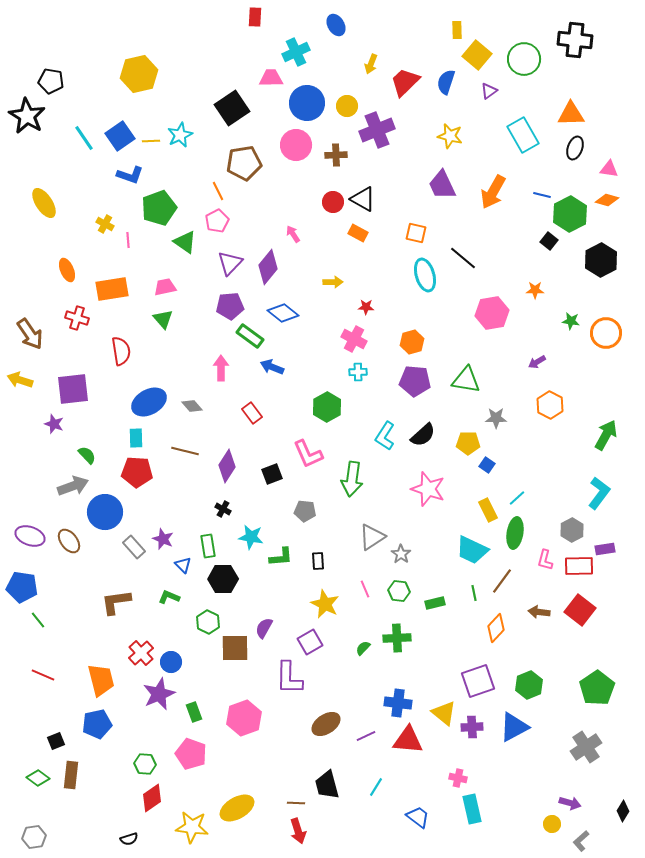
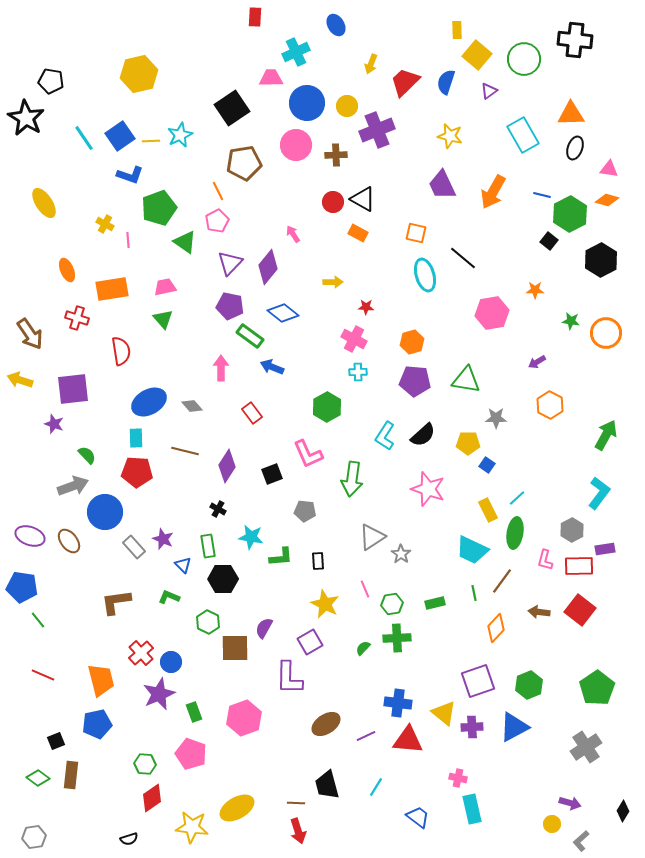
black star at (27, 116): moved 1 px left, 2 px down
purple pentagon at (230, 306): rotated 16 degrees clockwise
black cross at (223, 509): moved 5 px left
green hexagon at (399, 591): moved 7 px left, 13 px down; rotated 15 degrees counterclockwise
